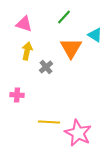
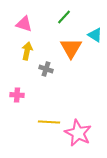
gray cross: moved 2 px down; rotated 32 degrees counterclockwise
